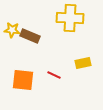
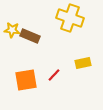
yellow cross: rotated 16 degrees clockwise
red line: rotated 72 degrees counterclockwise
orange square: moved 3 px right; rotated 15 degrees counterclockwise
